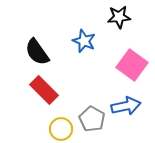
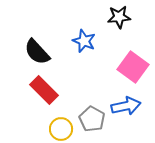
black semicircle: rotated 8 degrees counterclockwise
pink square: moved 1 px right, 2 px down
